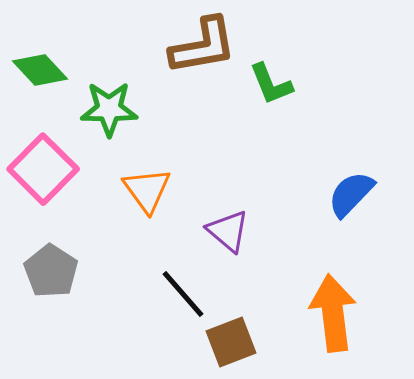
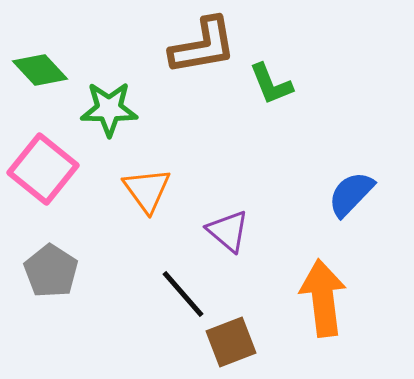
pink square: rotated 6 degrees counterclockwise
orange arrow: moved 10 px left, 15 px up
